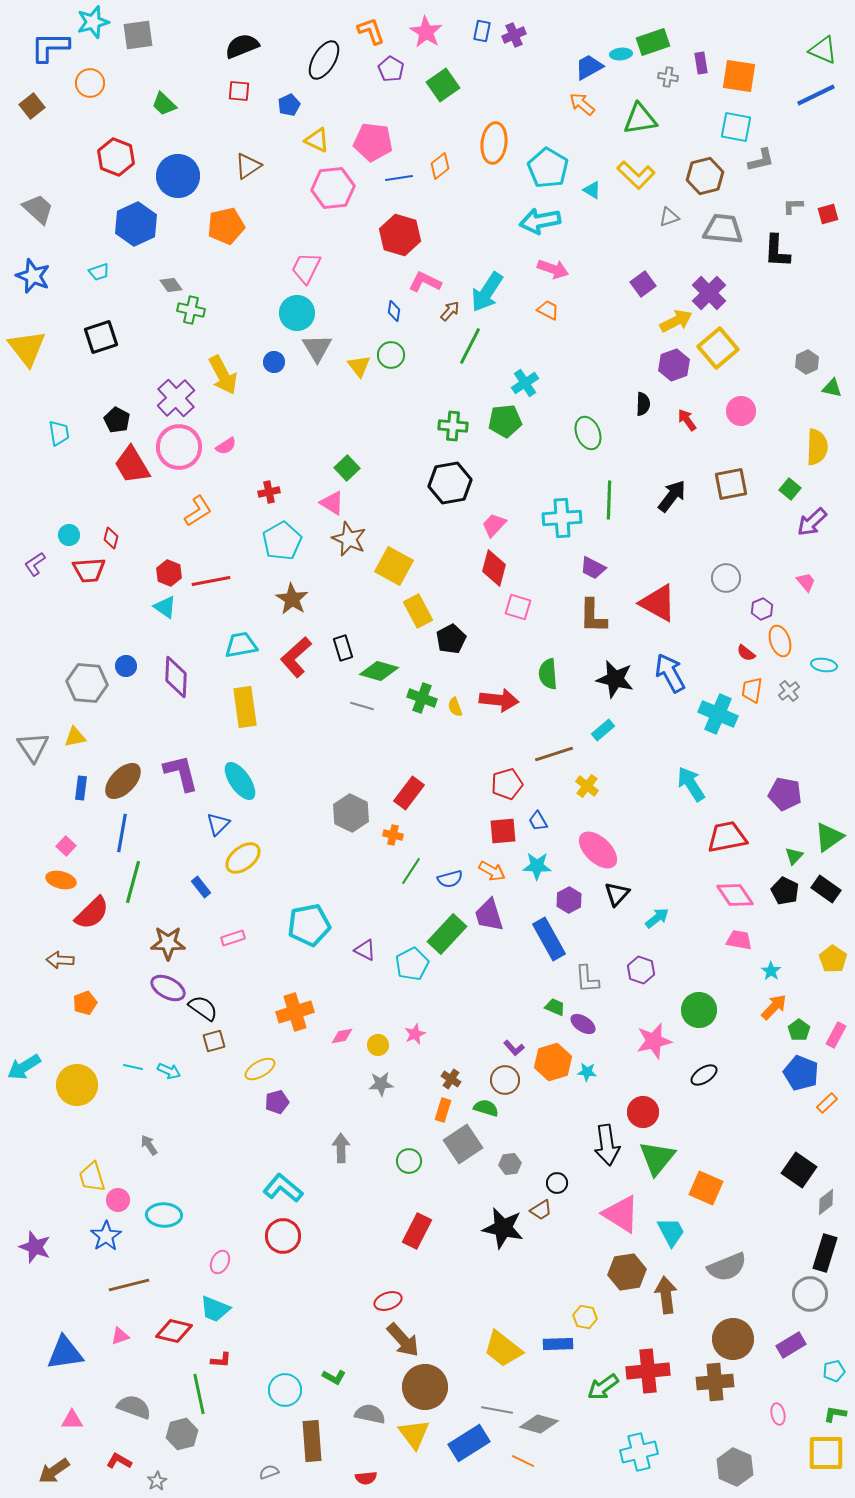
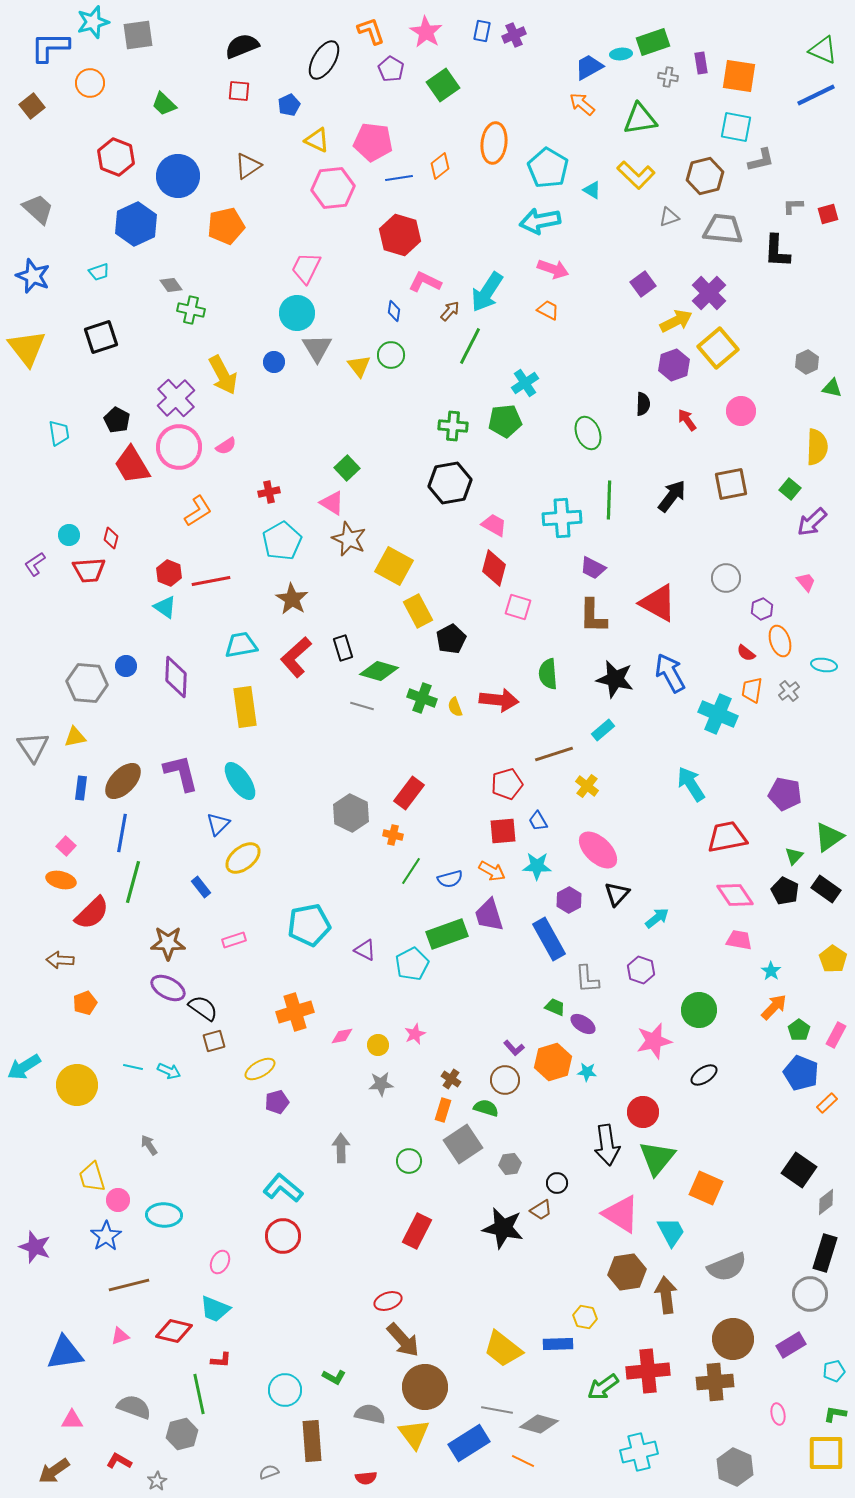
pink trapezoid at (494, 525): rotated 76 degrees clockwise
green rectangle at (447, 934): rotated 27 degrees clockwise
pink rectangle at (233, 938): moved 1 px right, 2 px down
